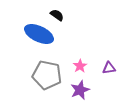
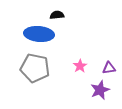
black semicircle: rotated 40 degrees counterclockwise
blue ellipse: rotated 20 degrees counterclockwise
gray pentagon: moved 12 px left, 7 px up
purple star: moved 20 px right
